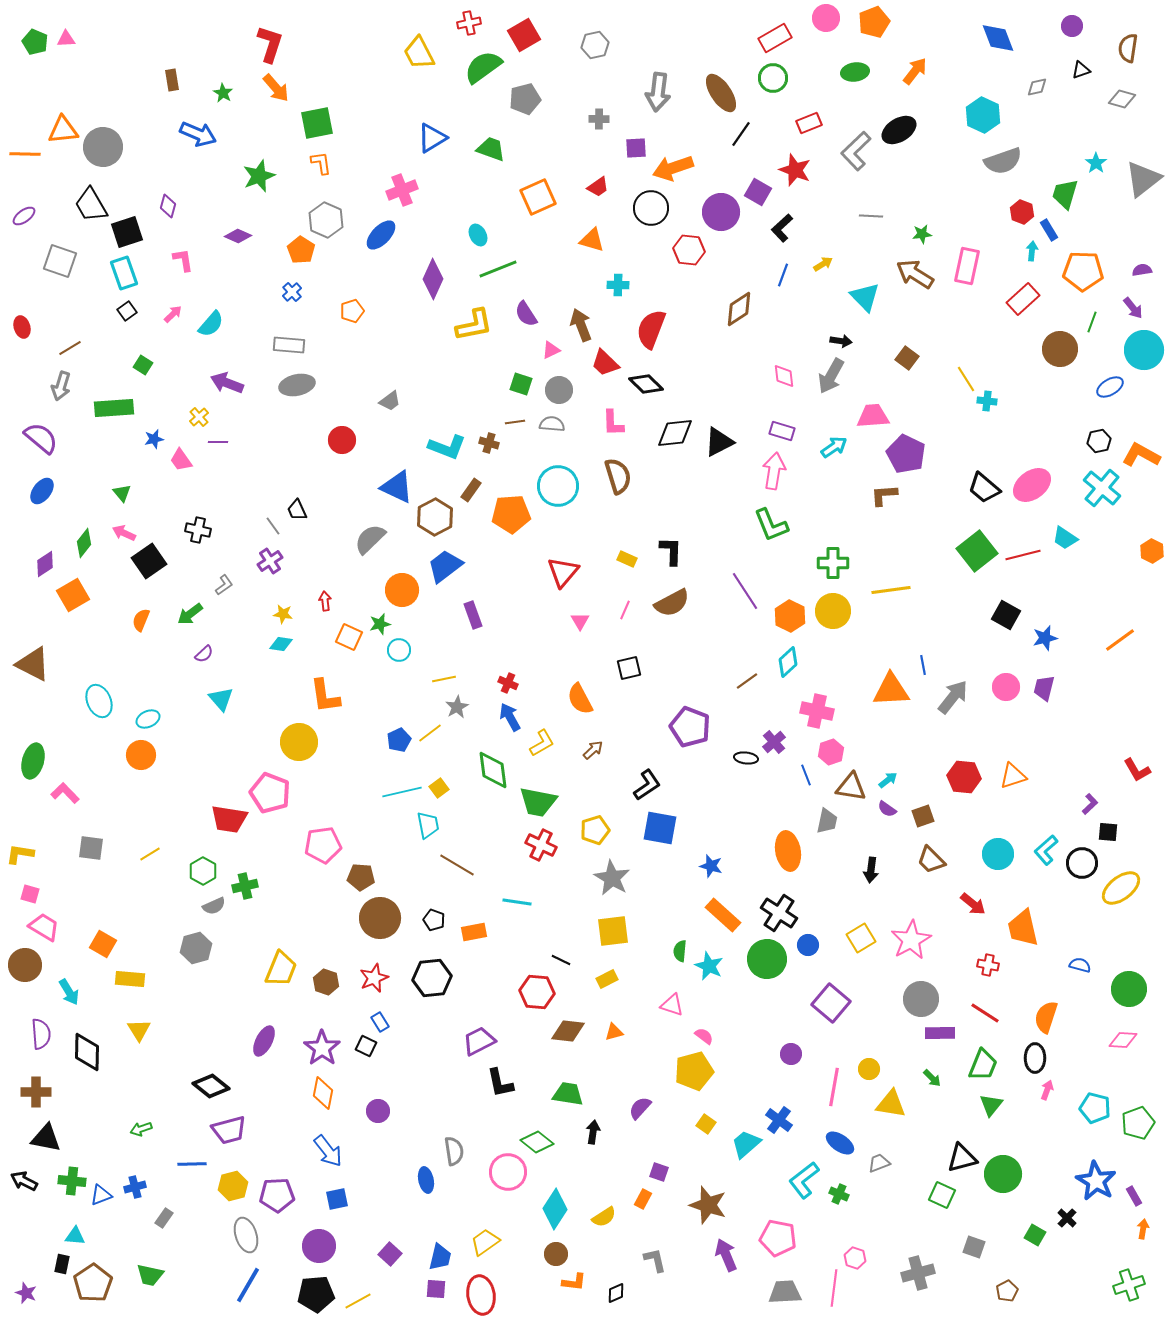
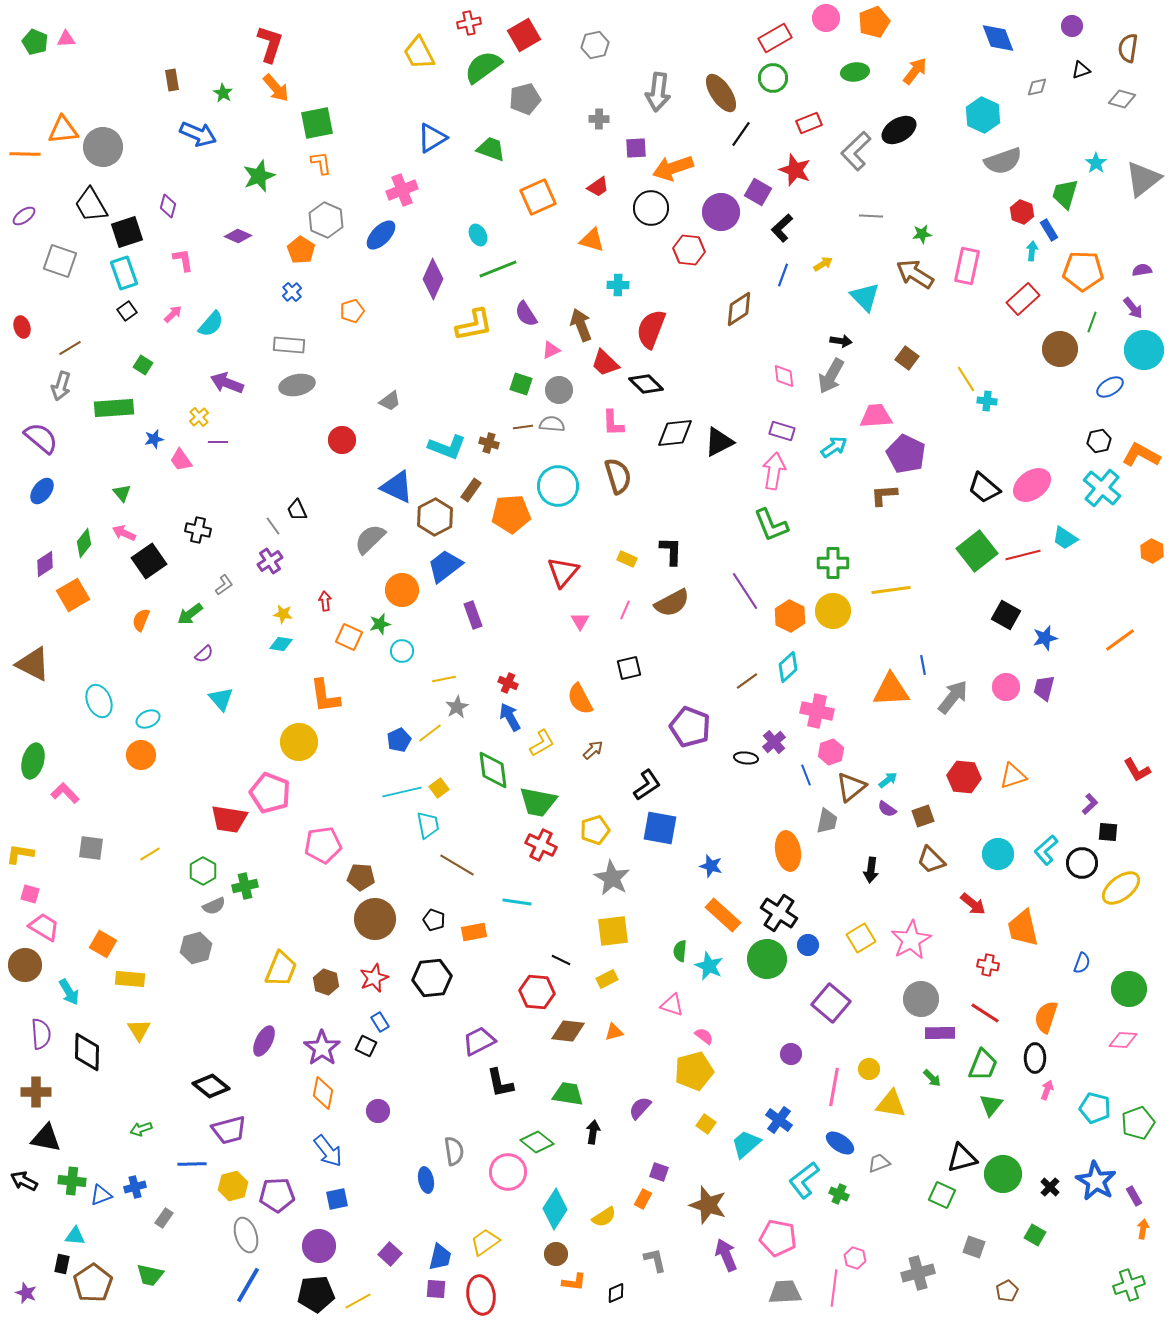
pink trapezoid at (873, 416): moved 3 px right
brown line at (515, 422): moved 8 px right, 5 px down
cyan circle at (399, 650): moved 3 px right, 1 px down
cyan diamond at (788, 662): moved 5 px down
brown triangle at (851, 787): rotated 48 degrees counterclockwise
brown circle at (380, 918): moved 5 px left, 1 px down
blue semicircle at (1080, 965): moved 2 px right, 2 px up; rotated 95 degrees clockwise
black cross at (1067, 1218): moved 17 px left, 31 px up
